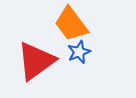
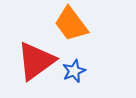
blue star: moved 5 px left, 19 px down
